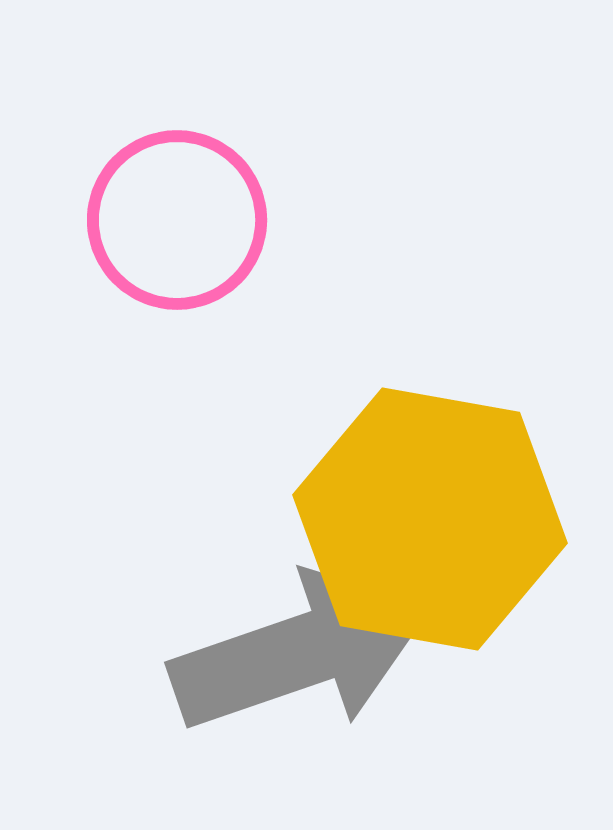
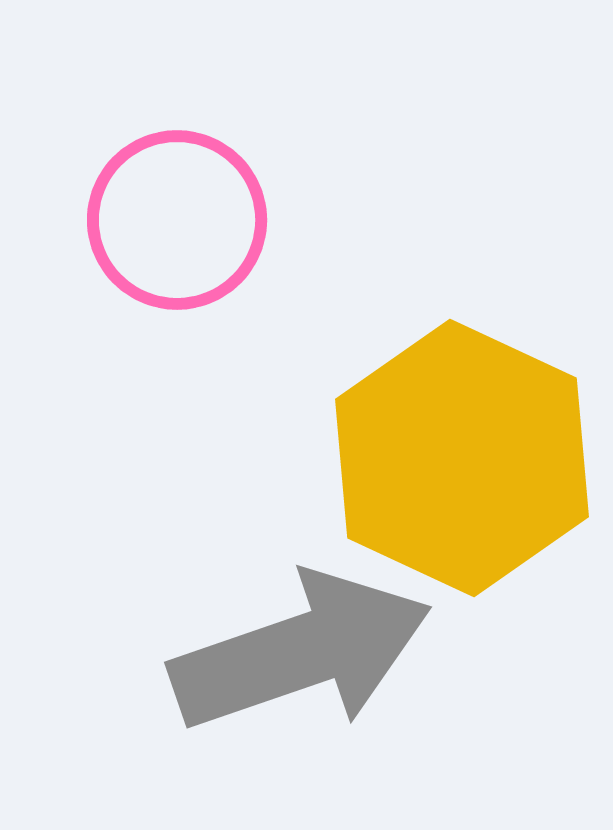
yellow hexagon: moved 32 px right, 61 px up; rotated 15 degrees clockwise
